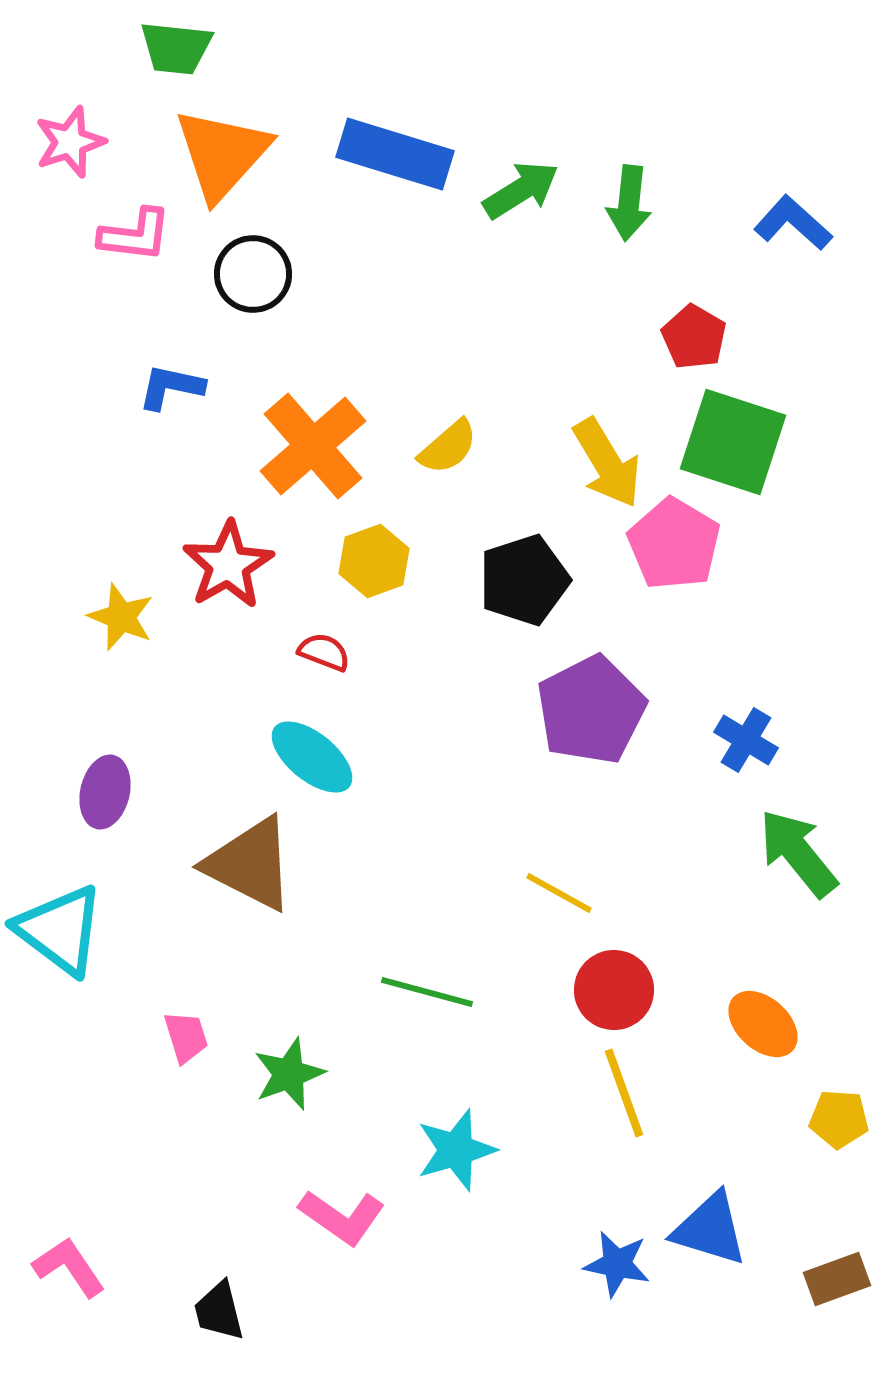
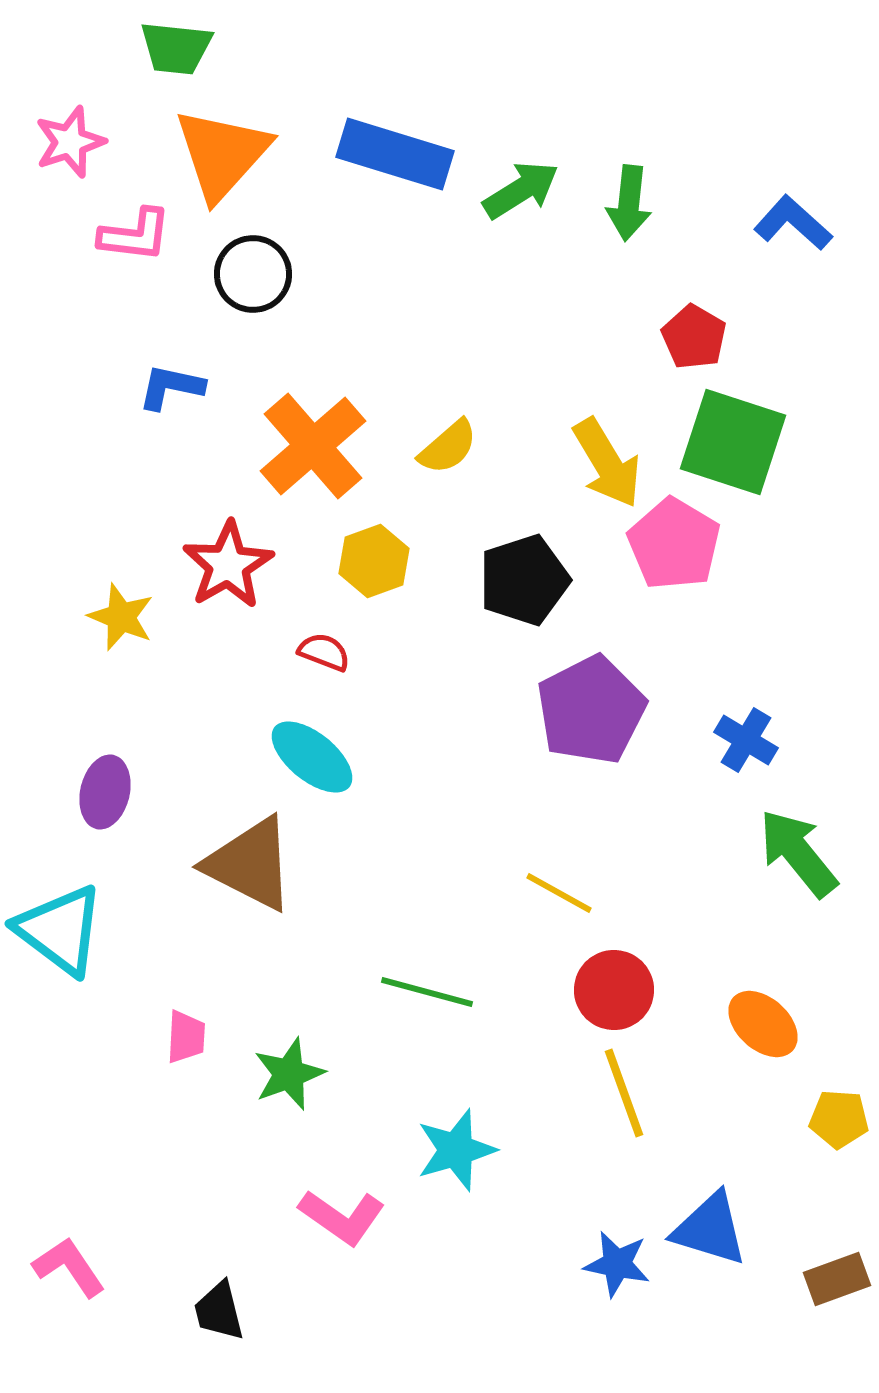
pink trapezoid at (186, 1037): rotated 20 degrees clockwise
